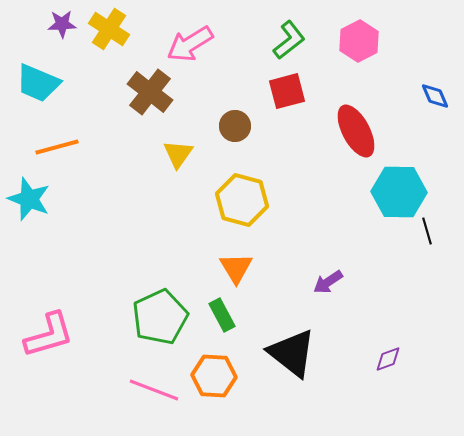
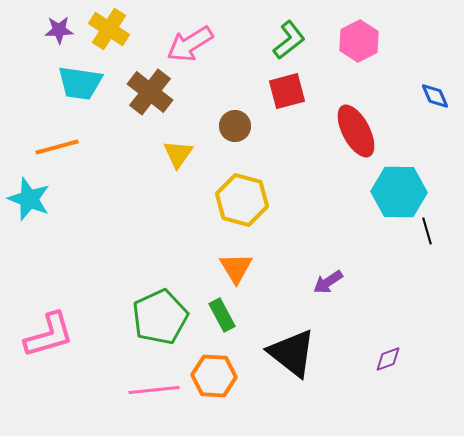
purple star: moved 3 px left, 6 px down
cyan trapezoid: moved 42 px right; rotated 15 degrees counterclockwise
pink line: rotated 27 degrees counterclockwise
